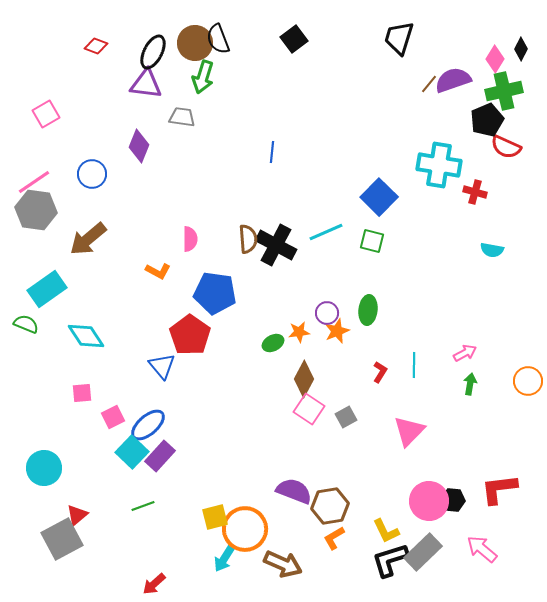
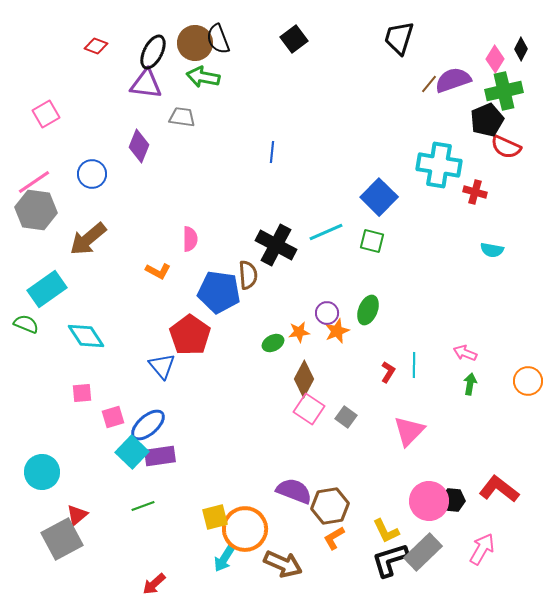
green arrow at (203, 77): rotated 84 degrees clockwise
brown semicircle at (248, 239): moved 36 px down
blue pentagon at (215, 293): moved 4 px right, 1 px up
green ellipse at (368, 310): rotated 16 degrees clockwise
pink arrow at (465, 353): rotated 130 degrees counterclockwise
red L-shape at (380, 372): moved 8 px right
pink square at (113, 417): rotated 10 degrees clockwise
gray square at (346, 417): rotated 25 degrees counterclockwise
purple rectangle at (160, 456): rotated 40 degrees clockwise
cyan circle at (44, 468): moved 2 px left, 4 px down
red L-shape at (499, 489): rotated 45 degrees clockwise
pink arrow at (482, 549): rotated 80 degrees clockwise
